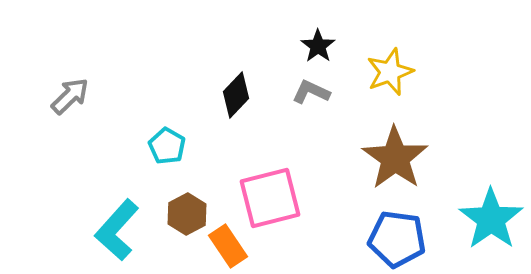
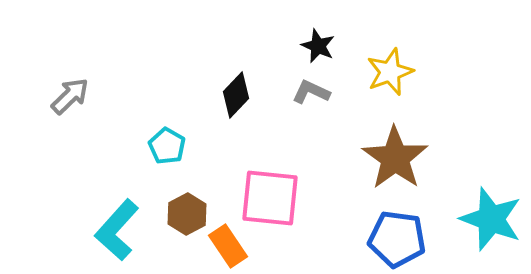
black star: rotated 12 degrees counterclockwise
pink square: rotated 20 degrees clockwise
cyan star: rotated 16 degrees counterclockwise
